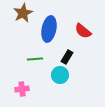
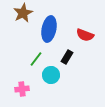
red semicircle: moved 2 px right, 4 px down; rotated 18 degrees counterclockwise
green line: moved 1 px right; rotated 49 degrees counterclockwise
cyan circle: moved 9 px left
